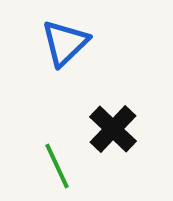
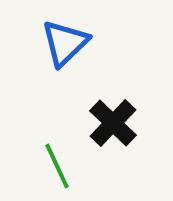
black cross: moved 6 px up
